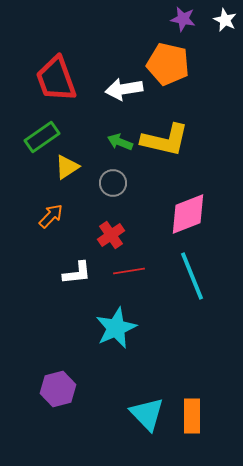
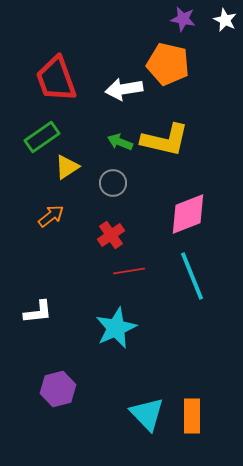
orange arrow: rotated 8 degrees clockwise
white L-shape: moved 39 px left, 39 px down
